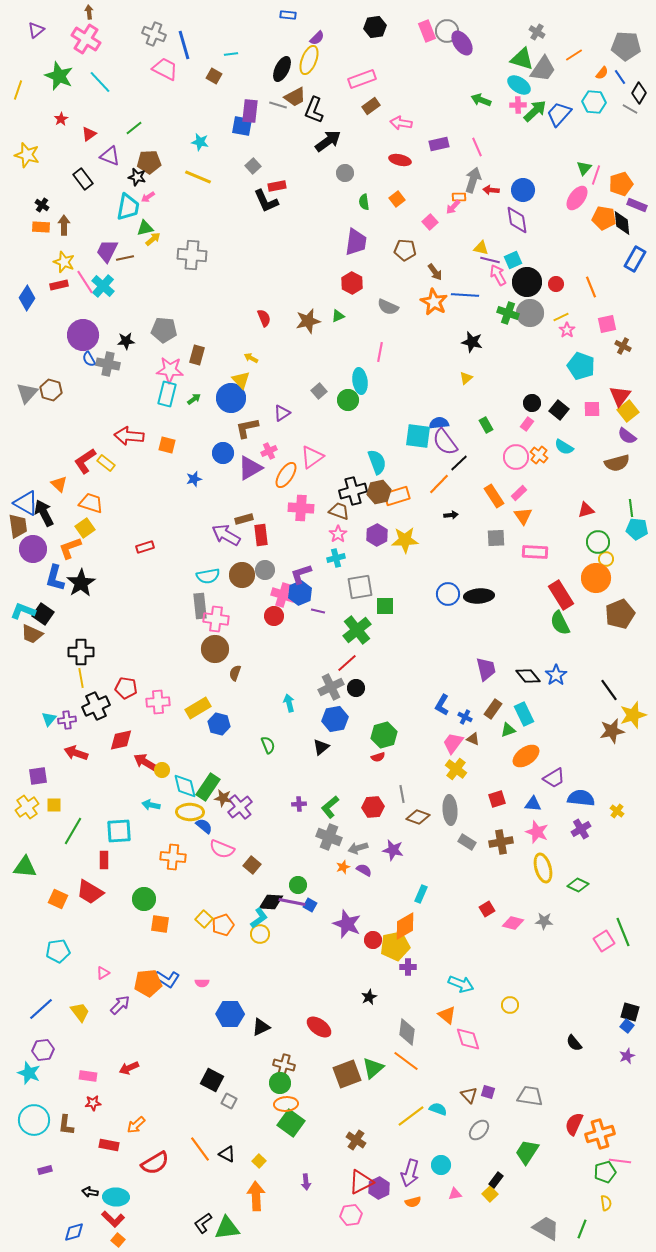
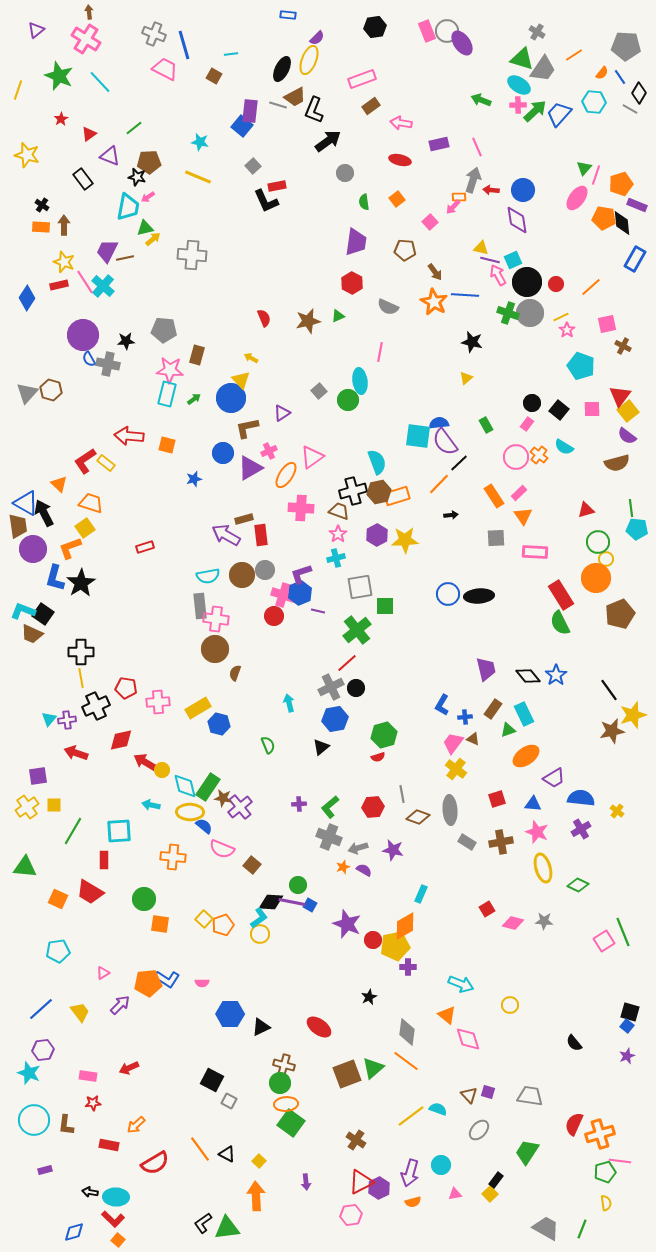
blue square at (242, 126): rotated 30 degrees clockwise
orange line at (591, 287): rotated 70 degrees clockwise
blue cross at (465, 717): rotated 32 degrees counterclockwise
